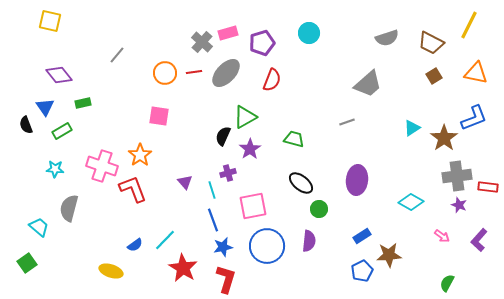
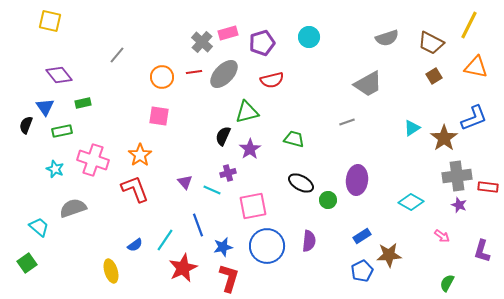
cyan circle at (309, 33): moved 4 px down
orange circle at (165, 73): moved 3 px left, 4 px down
gray ellipse at (226, 73): moved 2 px left, 1 px down
orange triangle at (476, 73): moved 6 px up
red semicircle at (272, 80): rotated 55 degrees clockwise
gray trapezoid at (368, 84): rotated 12 degrees clockwise
green triangle at (245, 117): moved 2 px right, 5 px up; rotated 15 degrees clockwise
black semicircle at (26, 125): rotated 42 degrees clockwise
green rectangle at (62, 131): rotated 18 degrees clockwise
pink cross at (102, 166): moved 9 px left, 6 px up
cyan star at (55, 169): rotated 18 degrees clockwise
black ellipse at (301, 183): rotated 10 degrees counterclockwise
red L-shape at (133, 189): moved 2 px right
cyan line at (212, 190): rotated 48 degrees counterclockwise
gray semicircle at (69, 208): moved 4 px right; rotated 56 degrees clockwise
green circle at (319, 209): moved 9 px right, 9 px up
blue line at (213, 220): moved 15 px left, 5 px down
cyan line at (165, 240): rotated 10 degrees counterclockwise
purple L-shape at (479, 240): moved 3 px right, 11 px down; rotated 25 degrees counterclockwise
red star at (183, 268): rotated 16 degrees clockwise
yellow ellipse at (111, 271): rotated 55 degrees clockwise
red L-shape at (226, 279): moved 3 px right, 1 px up
